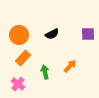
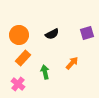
purple square: moved 1 px left, 1 px up; rotated 16 degrees counterclockwise
orange arrow: moved 2 px right, 3 px up
